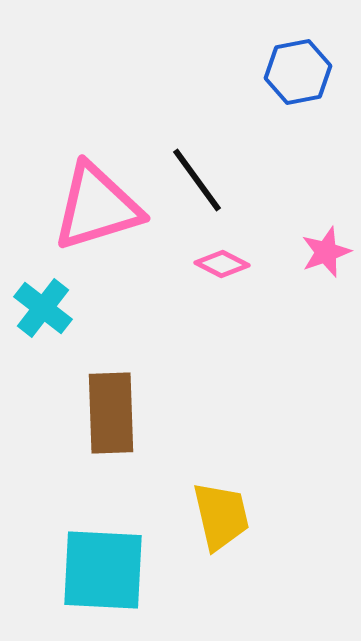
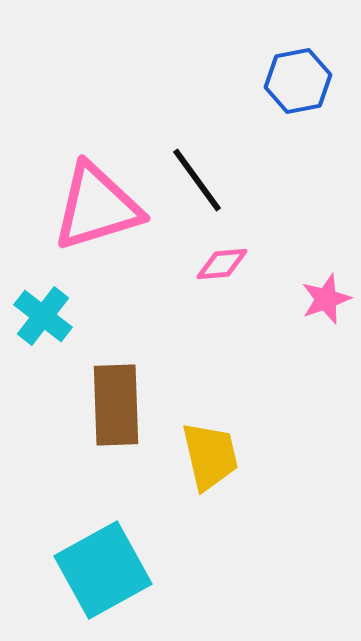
blue hexagon: moved 9 px down
pink star: moved 47 px down
pink diamond: rotated 32 degrees counterclockwise
cyan cross: moved 8 px down
brown rectangle: moved 5 px right, 8 px up
yellow trapezoid: moved 11 px left, 60 px up
cyan square: rotated 32 degrees counterclockwise
